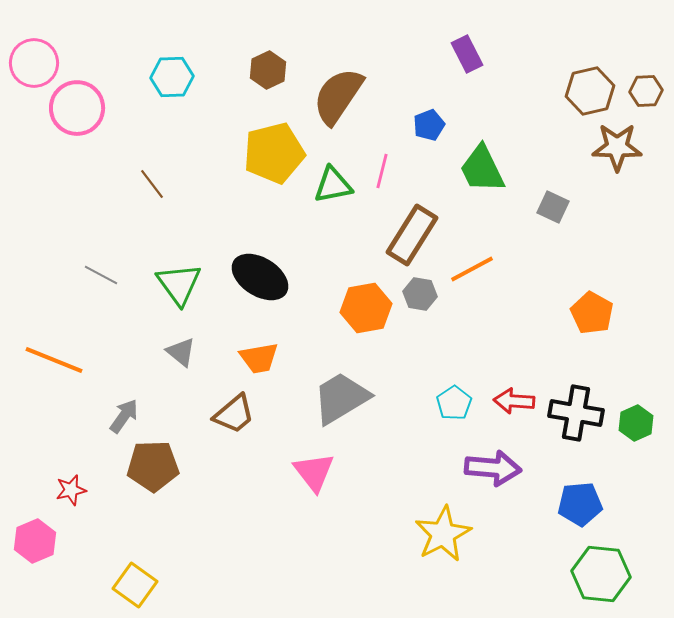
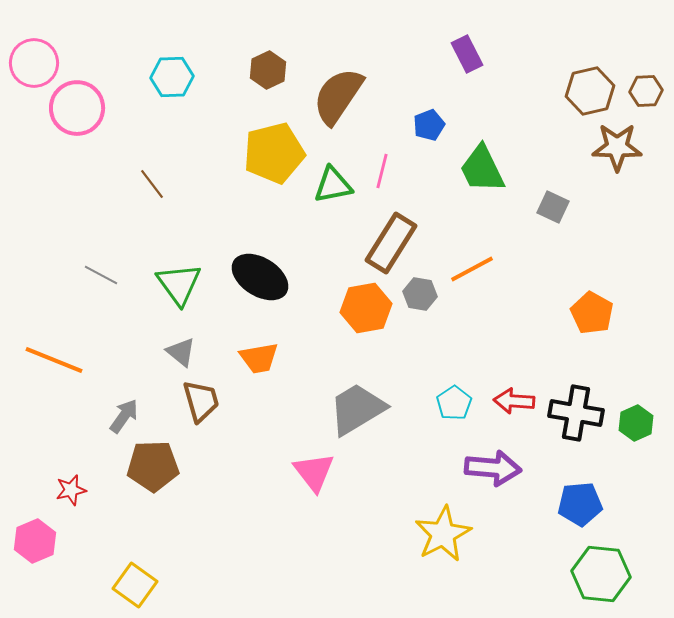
brown rectangle at (412, 235): moved 21 px left, 8 px down
gray trapezoid at (341, 398): moved 16 px right, 11 px down
brown trapezoid at (234, 414): moved 33 px left, 13 px up; rotated 66 degrees counterclockwise
